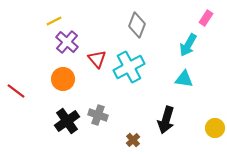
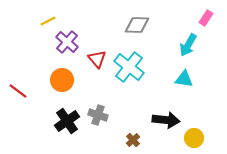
yellow line: moved 6 px left
gray diamond: rotated 70 degrees clockwise
cyan cross: rotated 24 degrees counterclockwise
orange circle: moved 1 px left, 1 px down
red line: moved 2 px right
black arrow: rotated 100 degrees counterclockwise
yellow circle: moved 21 px left, 10 px down
